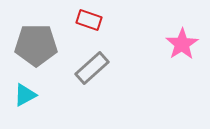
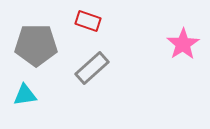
red rectangle: moved 1 px left, 1 px down
pink star: moved 1 px right
cyan triangle: rotated 20 degrees clockwise
